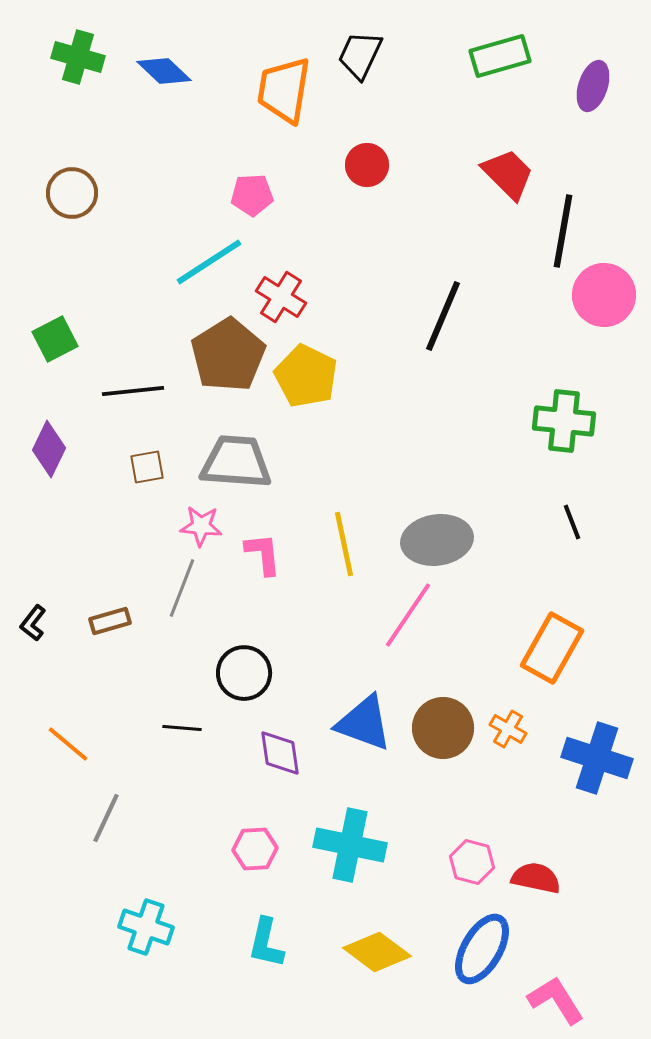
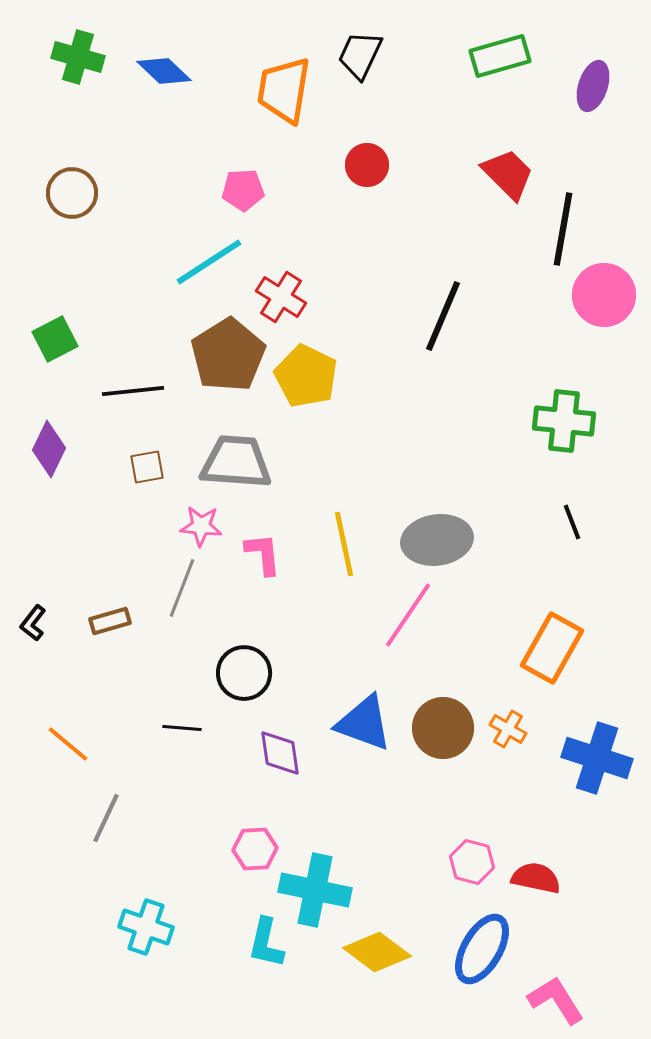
pink pentagon at (252, 195): moved 9 px left, 5 px up
black line at (563, 231): moved 2 px up
cyan cross at (350, 845): moved 35 px left, 45 px down
